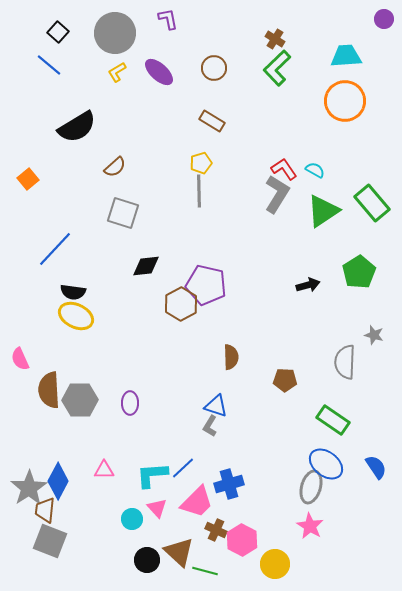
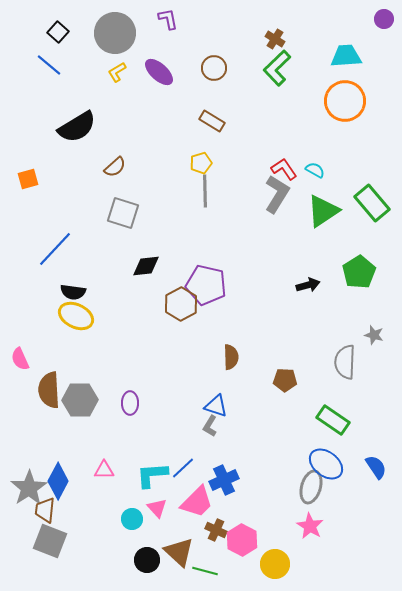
orange square at (28, 179): rotated 25 degrees clockwise
gray line at (199, 191): moved 6 px right
blue cross at (229, 484): moved 5 px left, 4 px up; rotated 8 degrees counterclockwise
